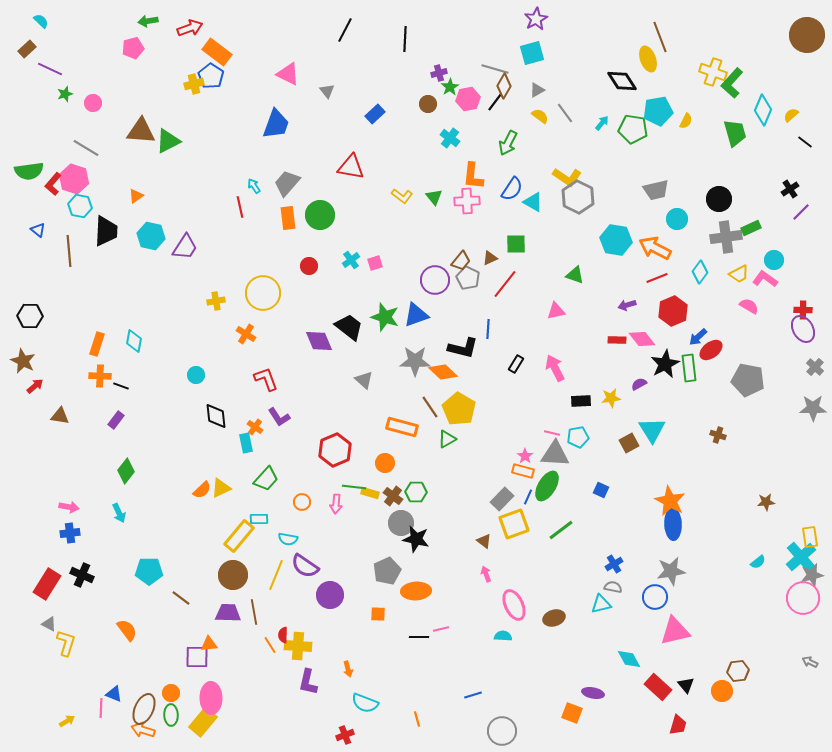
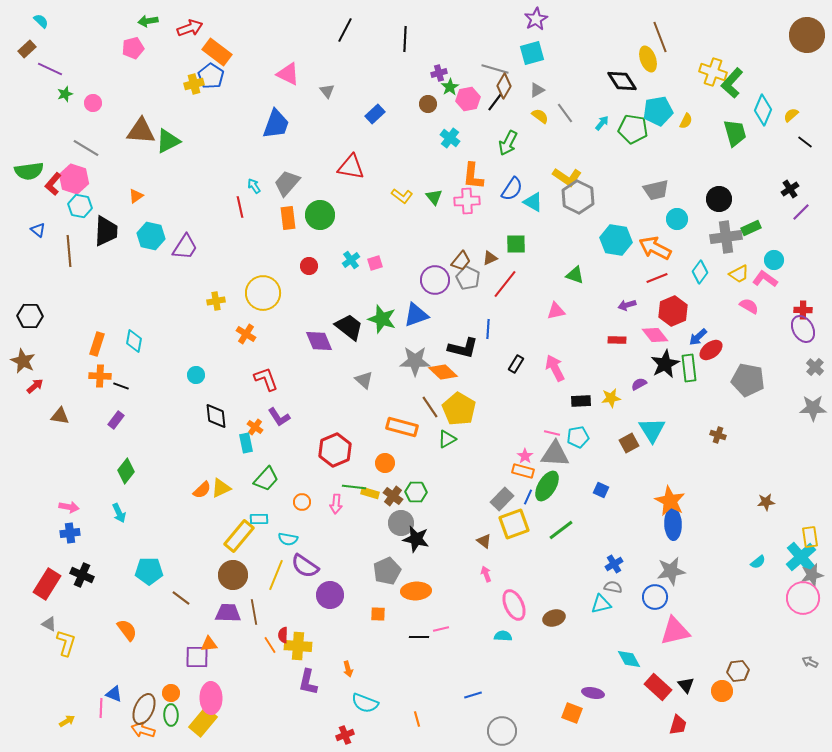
green star at (385, 317): moved 3 px left, 2 px down
pink diamond at (642, 339): moved 13 px right, 4 px up
